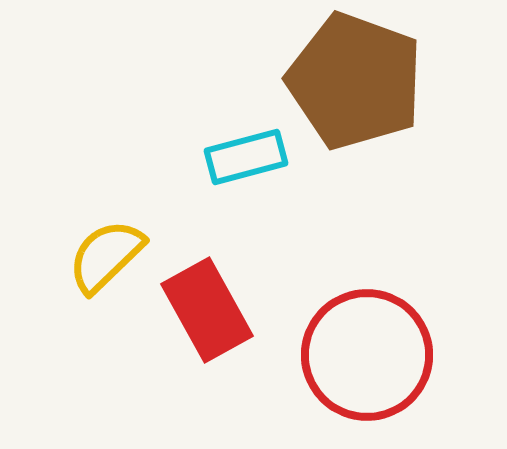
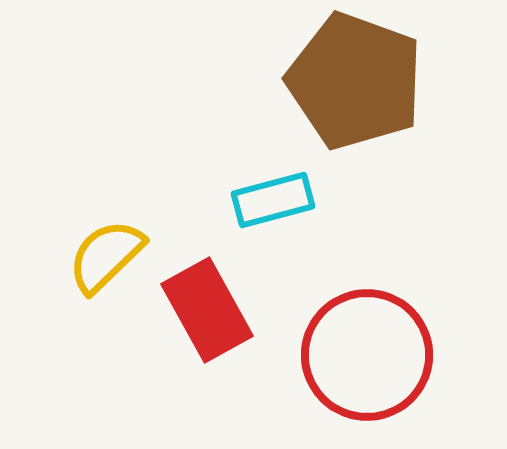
cyan rectangle: moved 27 px right, 43 px down
